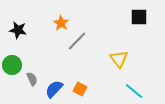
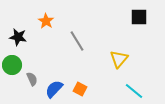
orange star: moved 15 px left, 2 px up
black star: moved 7 px down
gray line: rotated 75 degrees counterclockwise
yellow triangle: rotated 18 degrees clockwise
